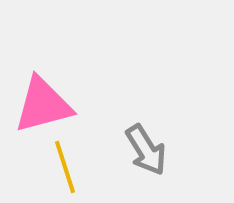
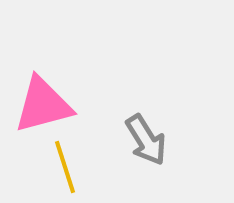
gray arrow: moved 10 px up
